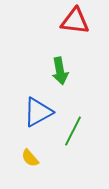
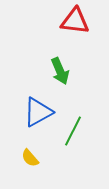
green arrow: rotated 12 degrees counterclockwise
